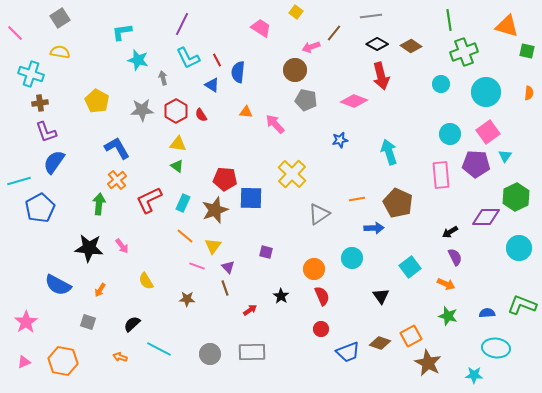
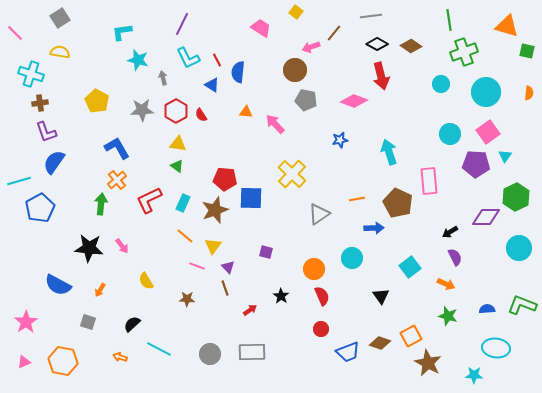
pink rectangle at (441, 175): moved 12 px left, 6 px down
green arrow at (99, 204): moved 2 px right
blue semicircle at (487, 313): moved 4 px up
